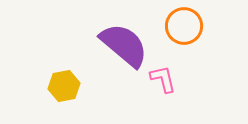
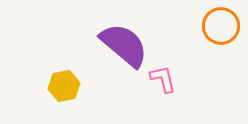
orange circle: moved 37 px right
